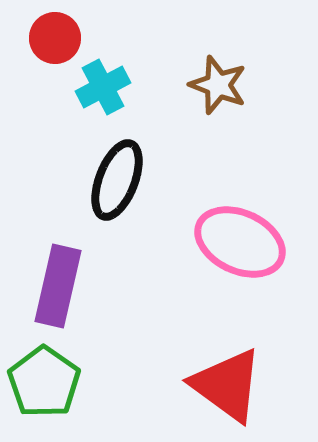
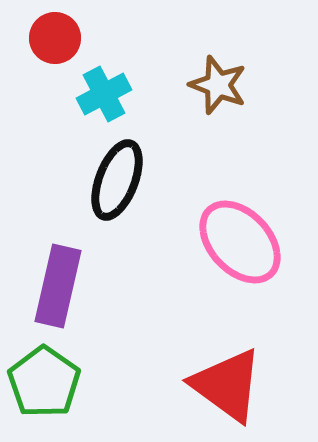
cyan cross: moved 1 px right, 7 px down
pink ellipse: rotated 22 degrees clockwise
